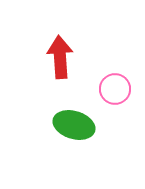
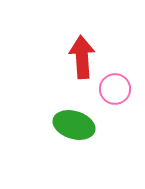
red arrow: moved 22 px right
